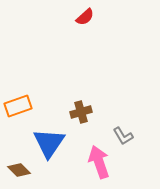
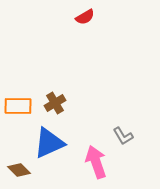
red semicircle: rotated 12 degrees clockwise
orange rectangle: rotated 20 degrees clockwise
brown cross: moved 26 px left, 9 px up; rotated 15 degrees counterclockwise
blue triangle: rotated 32 degrees clockwise
pink arrow: moved 3 px left
